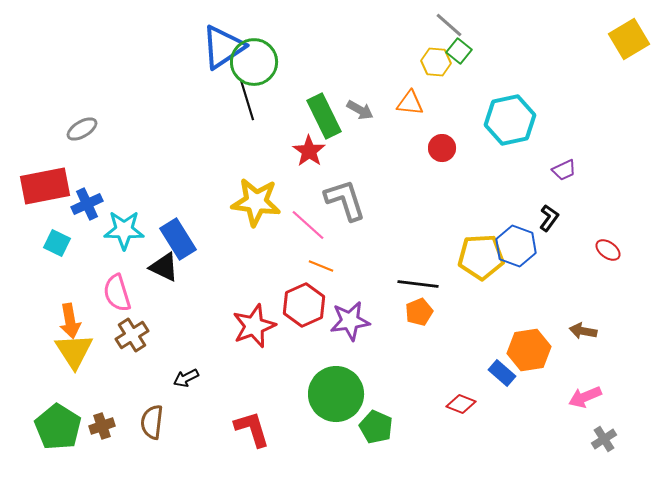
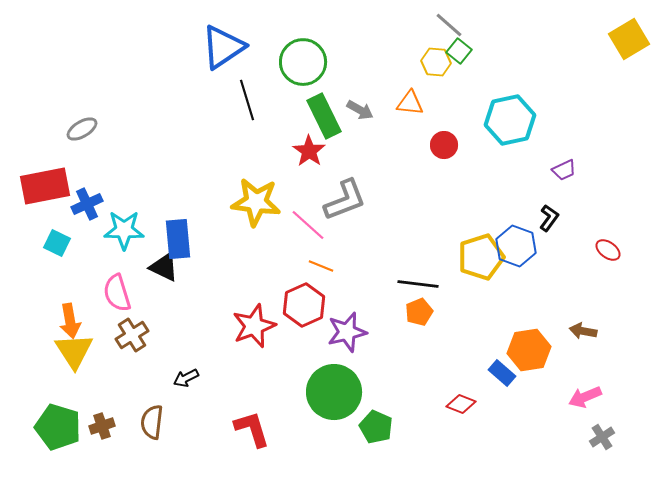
green circle at (254, 62): moved 49 px right
red circle at (442, 148): moved 2 px right, 3 px up
gray L-shape at (345, 200): rotated 87 degrees clockwise
blue rectangle at (178, 239): rotated 27 degrees clockwise
yellow pentagon at (481, 257): rotated 15 degrees counterclockwise
purple star at (350, 321): moved 3 px left, 11 px down; rotated 6 degrees counterclockwise
green circle at (336, 394): moved 2 px left, 2 px up
green pentagon at (58, 427): rotated 15 degrees counterclockwise
gray cross at (604, 439): moved 2 px left, 2 px up
